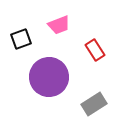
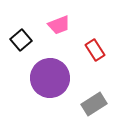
black square: moved 1 px down; rotated 20 degrees counterclockwise
purple circle: moved 1 px right, 1 px down
